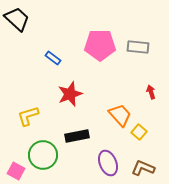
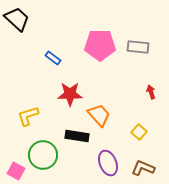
red star: rotated 20 degrees clockwise
orange trapezoid: moved 21 px left
black rectangle: rotated 20 degrees clockwise
